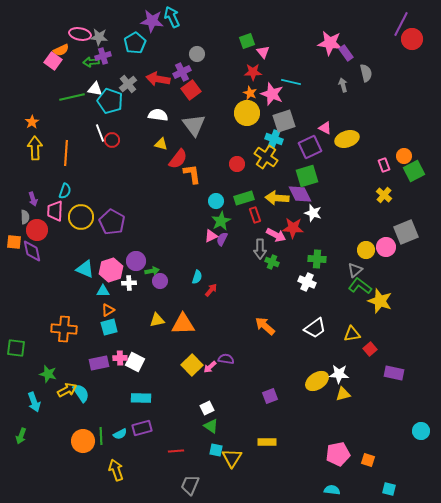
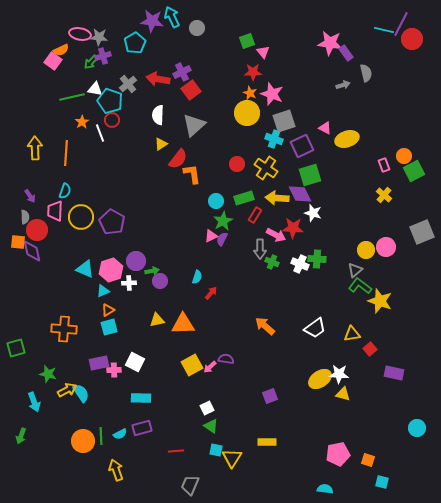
gray circle at (197, 54): moved 26 px up
green arrow at (91, 62): rotated 42 degrees counterclockwise
cyan line at (291, 82): moved 93 px right, 52 px up
gray arrow at (343, 85): rotated 88 degrees clockwise
white semicircle at (158, 115): rotated 96 degrees counterclockwise
orange star at (32, 122): moved 50 px right
gray triangle at (194, 125): rotated 25 degrees clockwise
red circle at (112, 140): moved 20 px up
yellow triangle at (161, 144): rotated 48 degrees counterclockwise
purple square at (310, 147): moved 8 px left, 1 px up
yellow cross at (266, 157): moved 11 px down
green square at (307, 176): moved 3 px right, 1 px up
purple arrow at (33, 199): moved 3 px left, 3 px up; rotated 16 degrees counterclockwise
red rectangle at (255, 215): rotated 49 degrees clockwise
green star at (221, 221): moved 2 px right
gray square at (406, 232): moved 16 px right
orange square at (14, 242): moved 4 px right
white cross at (307, 282): moved 7 px left, 18 px up
red arrow at (211, 290): moved 3 px down
cyan triangle at (103, 291): rotated 24 degrees counterclockwise
green square at (16, 348): rotated 24 degrees counterclockwise
pink cross at (120, 358): moved 6 px left, 12 px down
yellow square at (192, 365): rotated 15 degrees clockwise
yellow ellipse at (317, 381): moved 3 px right, 2 px up
yellow triangle at (343, 394): rotated 28 degrees clockwise
cyan circle at (421, 431): moved 4 px left, 3 px up
cyan square at (389, 489): moved 7 px left, 7 px up
cyan semicircle at (332, 490): moved 7 px left, 1 px up
